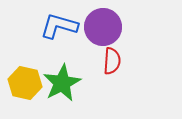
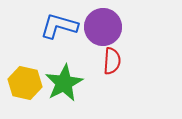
green star: moved 2 px right
